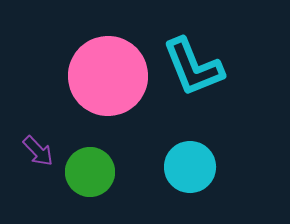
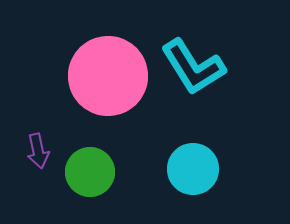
cyan L-shape: rotated 10 degrees counterclockwise
purple arrow: rotated 32 degrees clockwise
cyan circle: moved 3 px right, 2 px down
